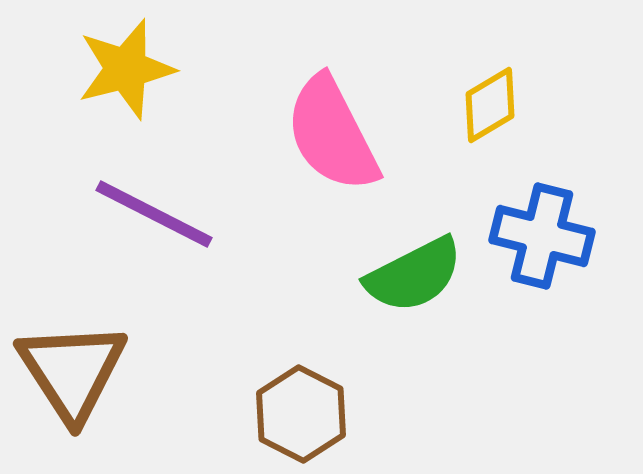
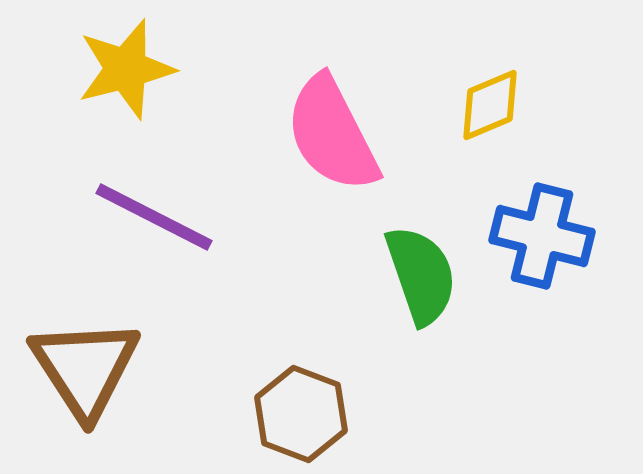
yellow diamond: rotated 8 degrees clockwise
purple line: moved 3 px down
green semicircle: moved 7 px right; rotated 82 degrees counterclockwise
brown triangle: moved 13 px right, 3 px up
brown hexagon: rotated 6 degrees counterclockwise
